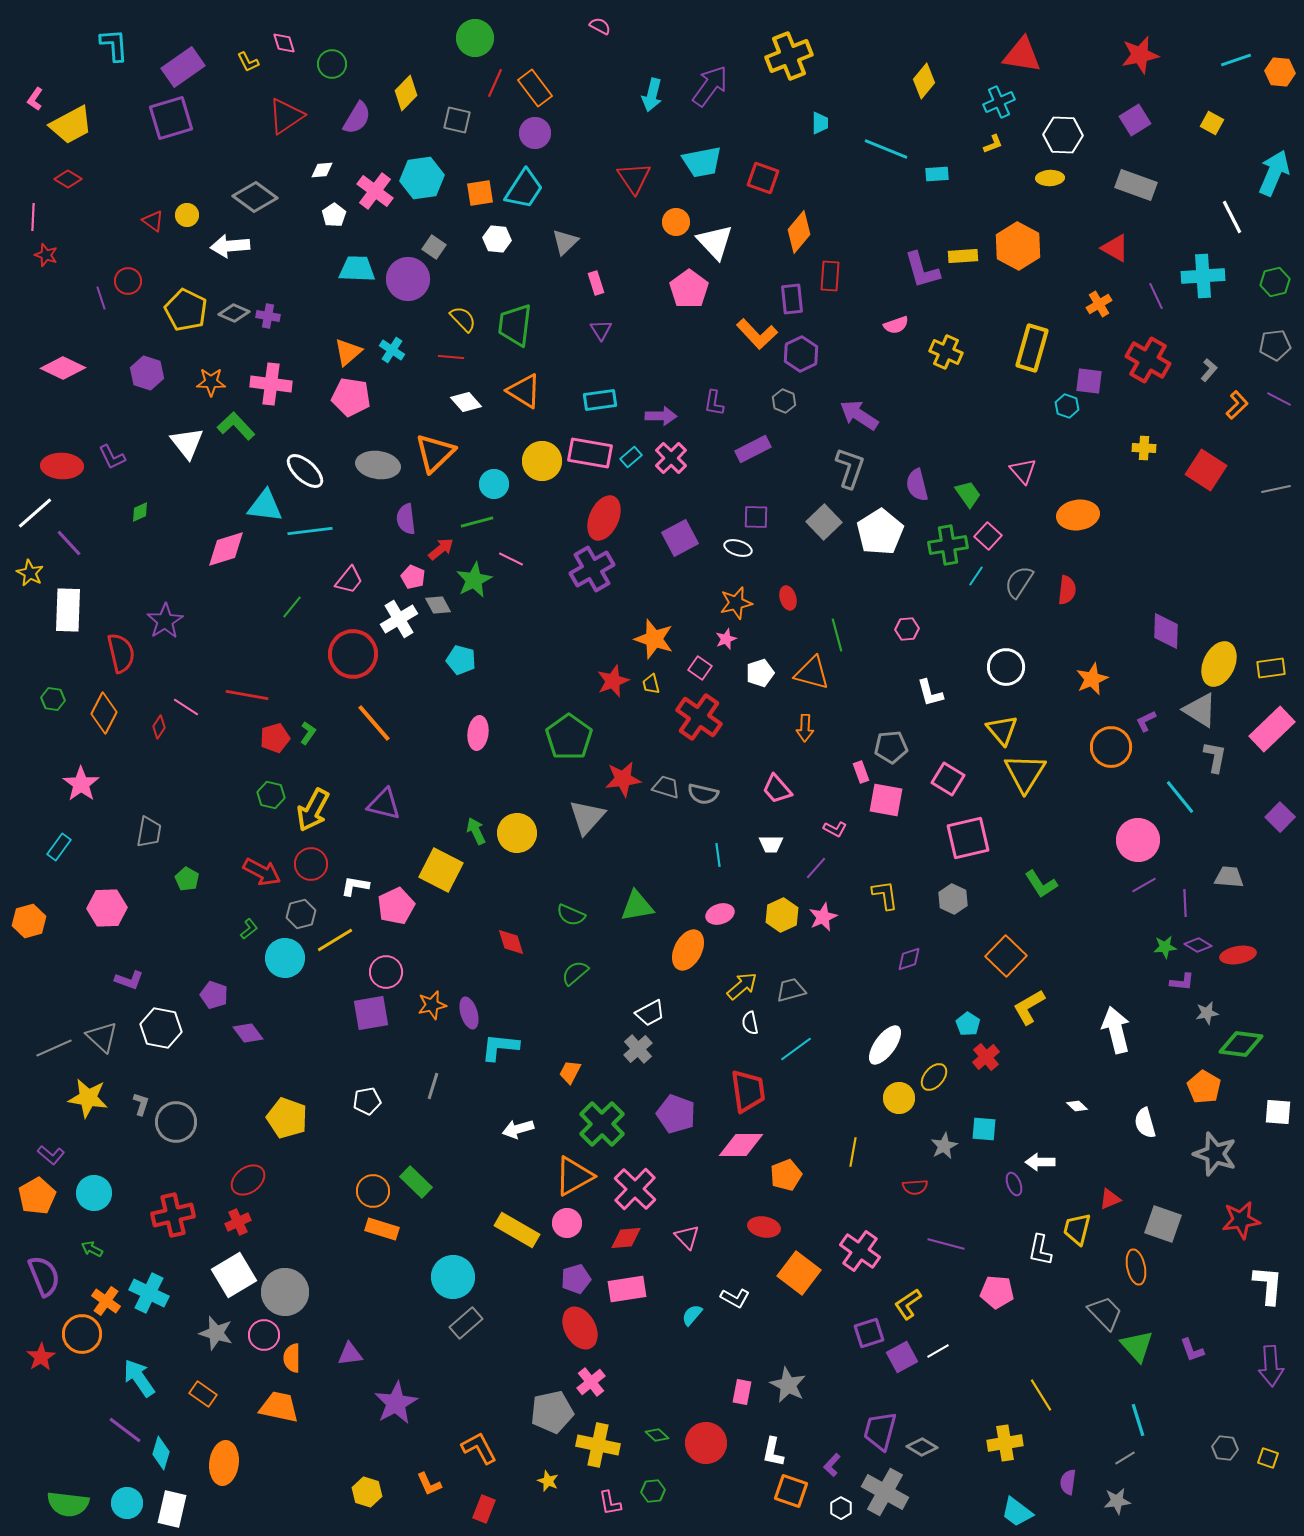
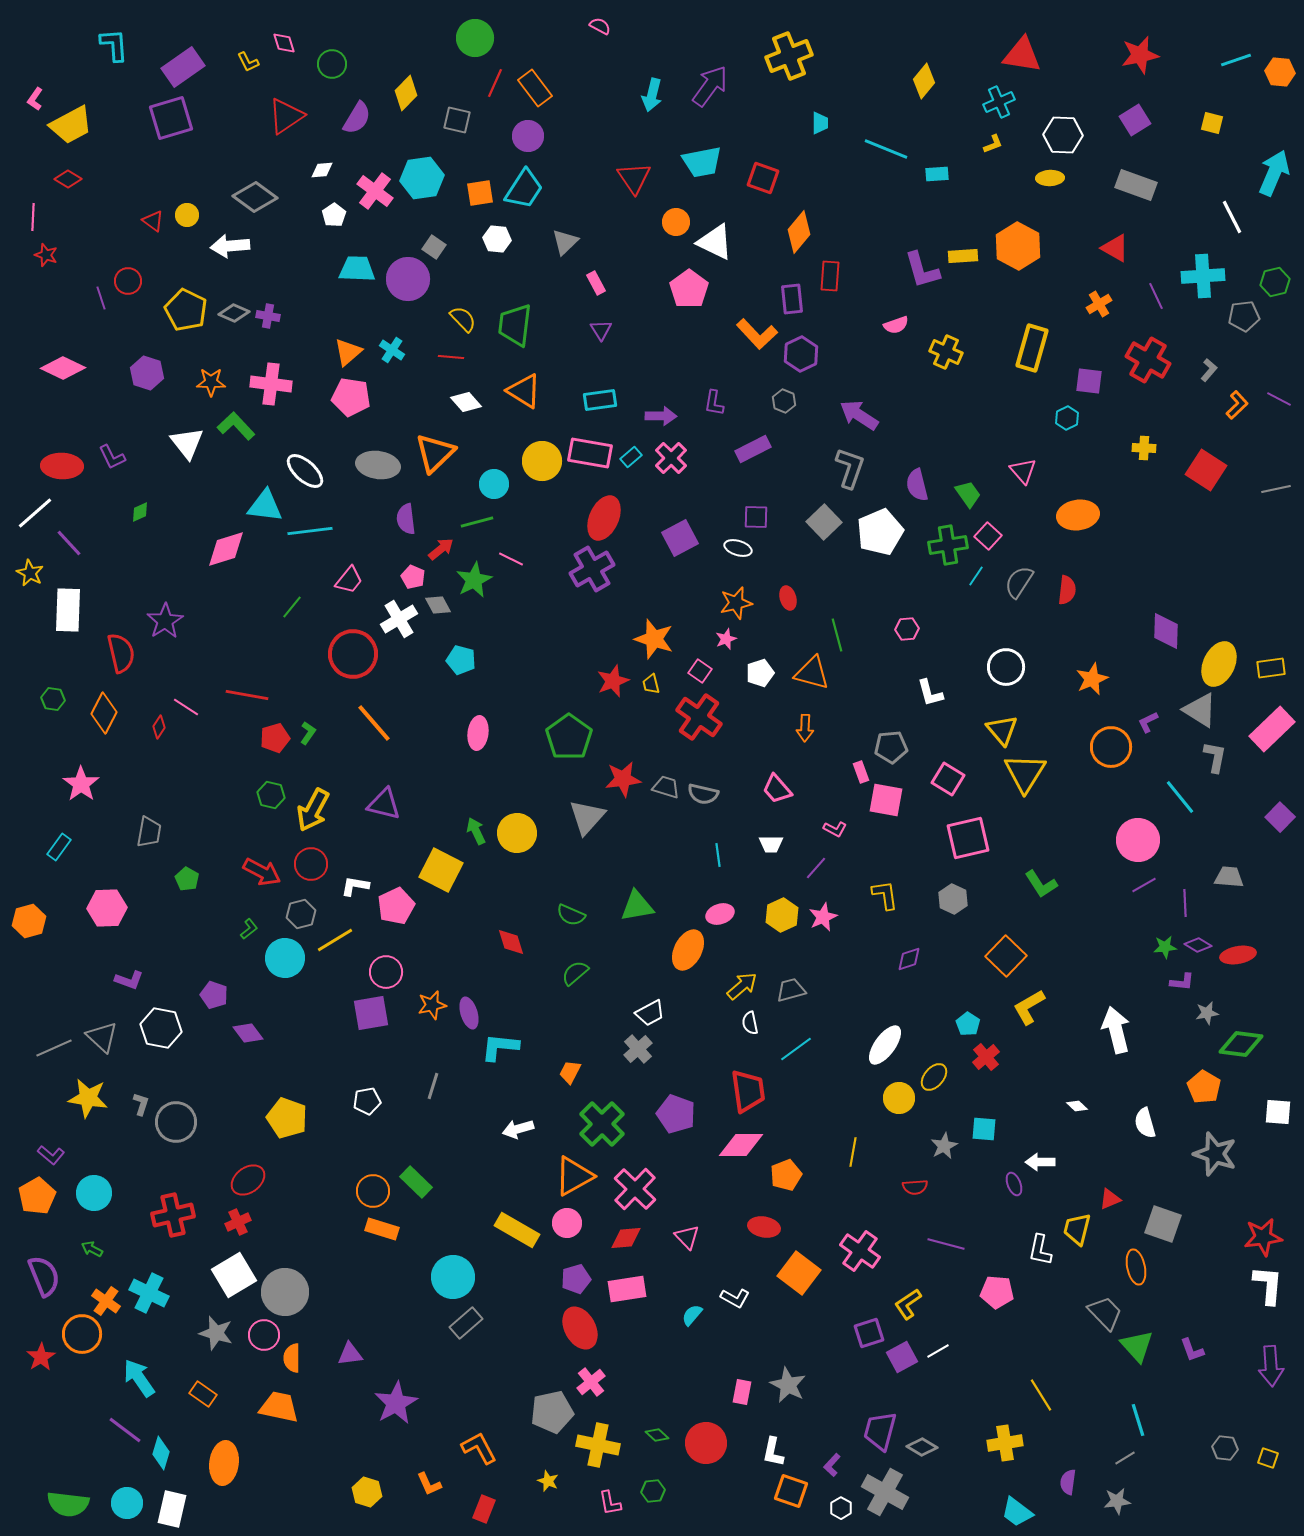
yellow square at (1212, 123): rotated 15 degrees counterclockwise
purple circle at (535, 133): moved 7 px left, 3 px down
white triangle at (715, 242): rotated 21 degrees counterclockwise
pink rectangle at (596, 283): rotated 10 degrees counterclockwise
gray pentagon at (1275, 345): moved 31 px left, 29 px up
cyan hexagon at (1067, 406): moved 12 px down; rotated 15 degrees clockwise
white pentagon at (880, 532): rotated 9 degrees clockwise
pink square at (700, 668): moved 3 px down
purple L-shape at (1146, 721): moved 2 px right, 1 px down
red star at (1241, 1220): moved 22 px right, 17 px down
